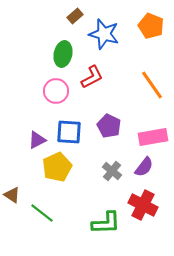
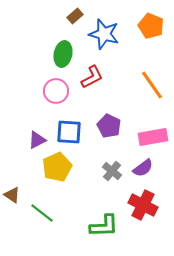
purple semicircle: moved 1 px left, 1 px down; rotated 15 degrees clockwise
green L-shape: moved 2 px left, 3 px down
